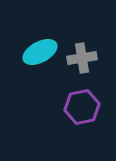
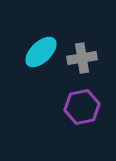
cyan ellipse: moved 1 px right; rotated 16 degrees counterclockwise
